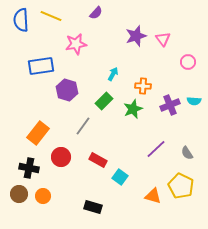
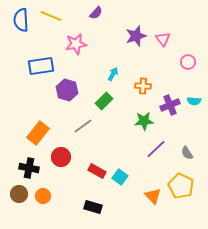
green star: moved 11 px right, 12 px down; rotated 18 degrees clockwise
gray line: rotated 18 degrees clockwise
red rectangle: moved 1 px left, 11 px down
orange triangle: rotated 30 degrees clockwise
